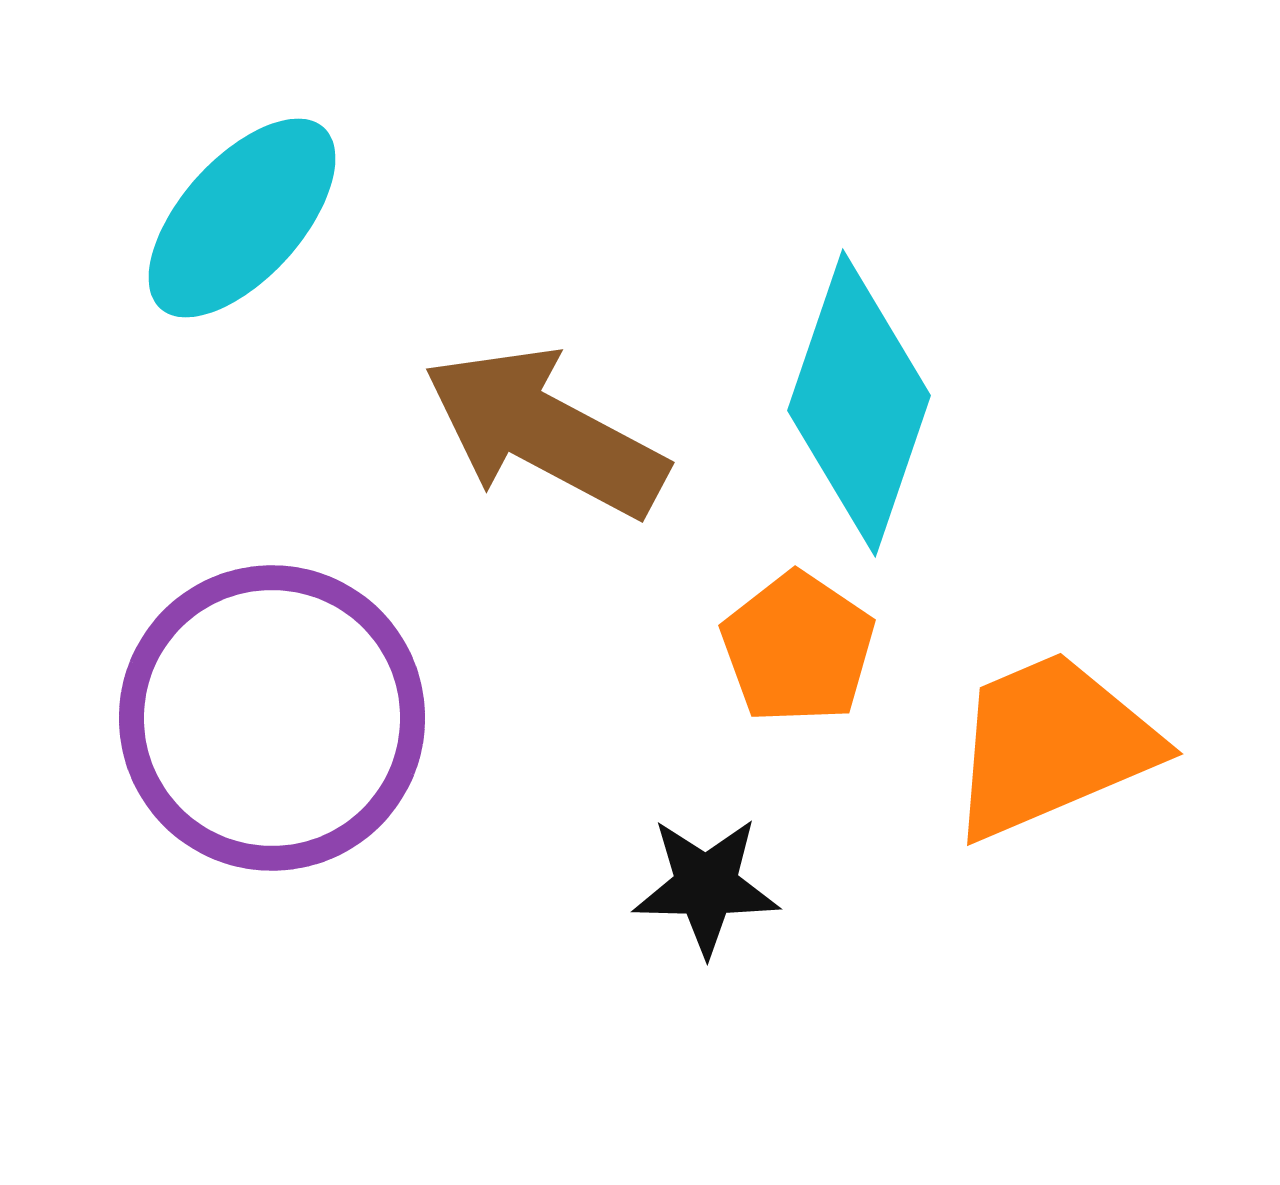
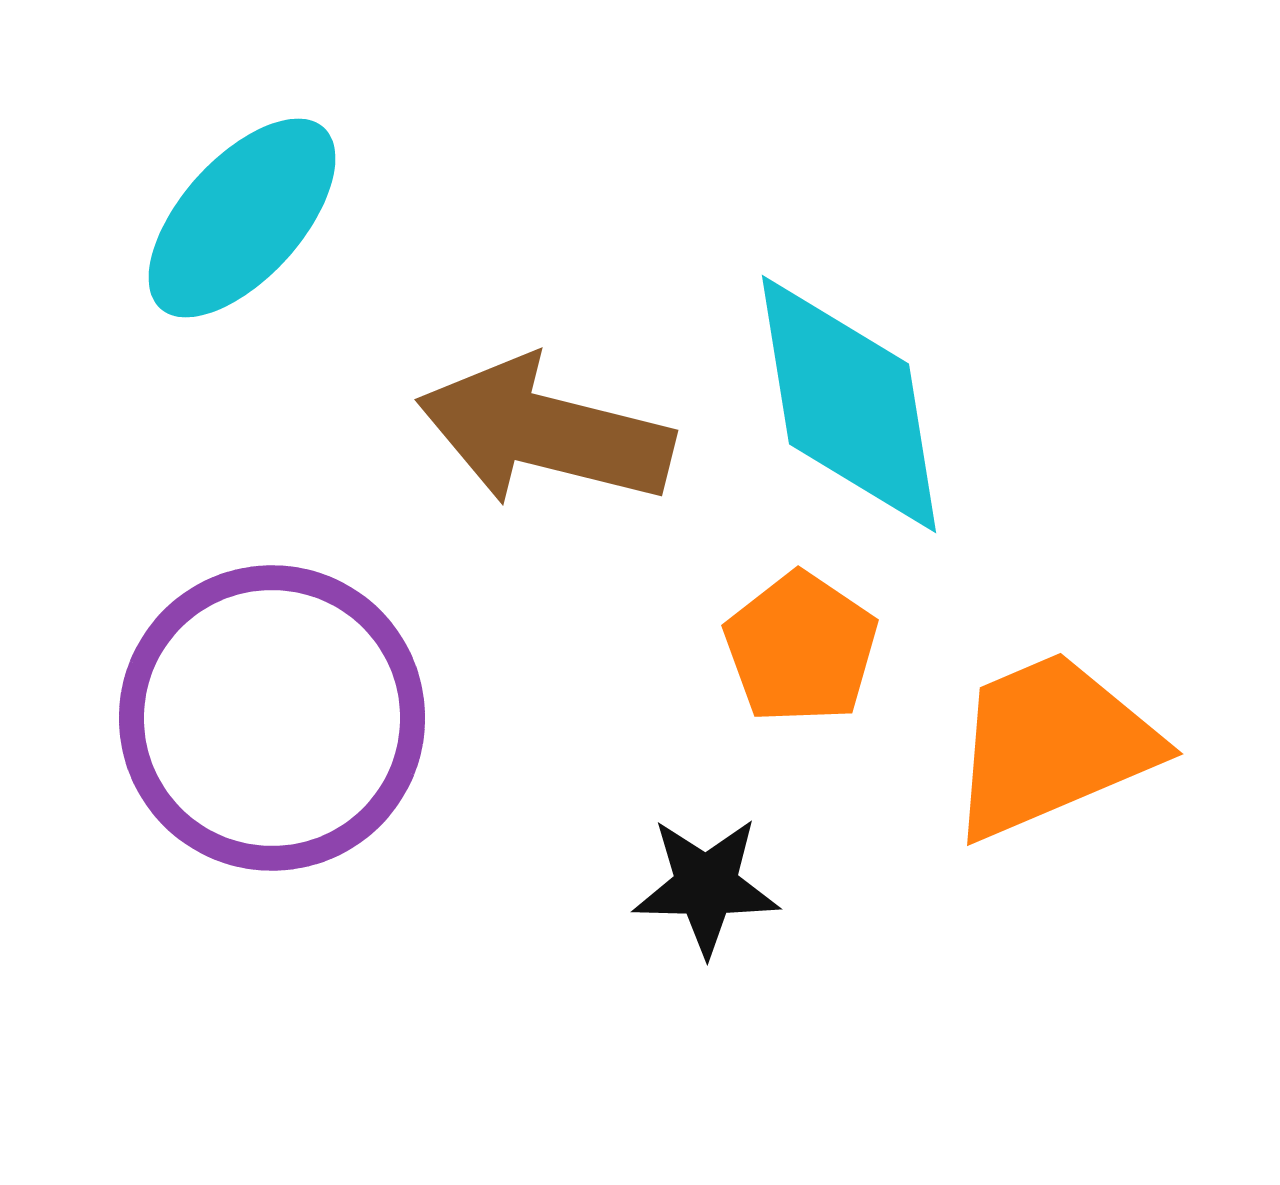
cyan diamond: moved 10 px left, 1 px down; rotated 28 degrees counterclockwise
brown arrow: rotated 14 degrees counterclockwise
orange pentagon: moved 3 px right
